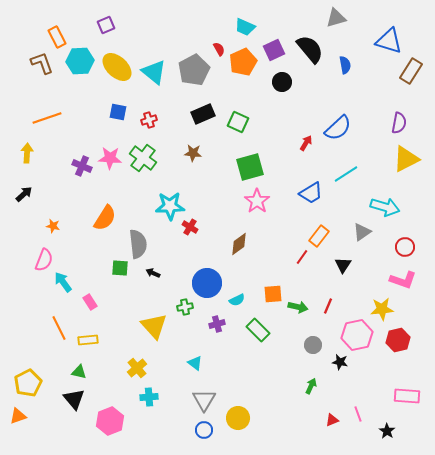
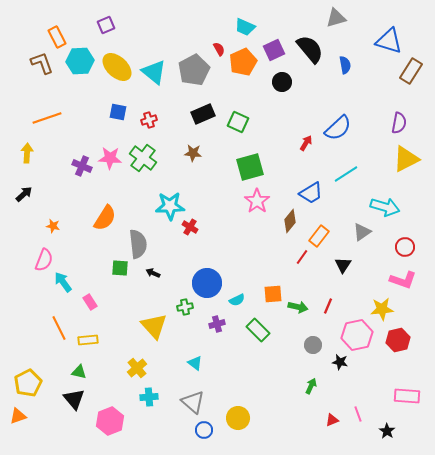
brown diamond at (239, 244): moved 51 px right, 23 px up; rotated 15 degrees counterclockwise
gray triangle at (204, 400): moved 11 px left, 2 px down; rotated 20 degrees counterclockwise
